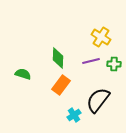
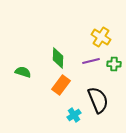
green semicircle: moved 2 px up
black semicircle: rotated 120 degrees clockwise
